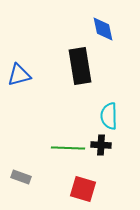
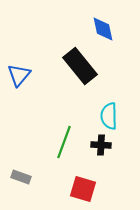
black rectangle: rotated 30 degrees counterclockwise
blue triangle: rotated 35 degrees counterclockwise
green line: moved 4 px left, 6 px up; rotated 72 degrees counterclockwise
